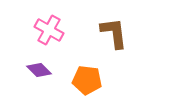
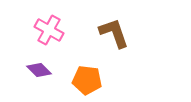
brown L-shape: rotated 12 degrees counterclockwise
